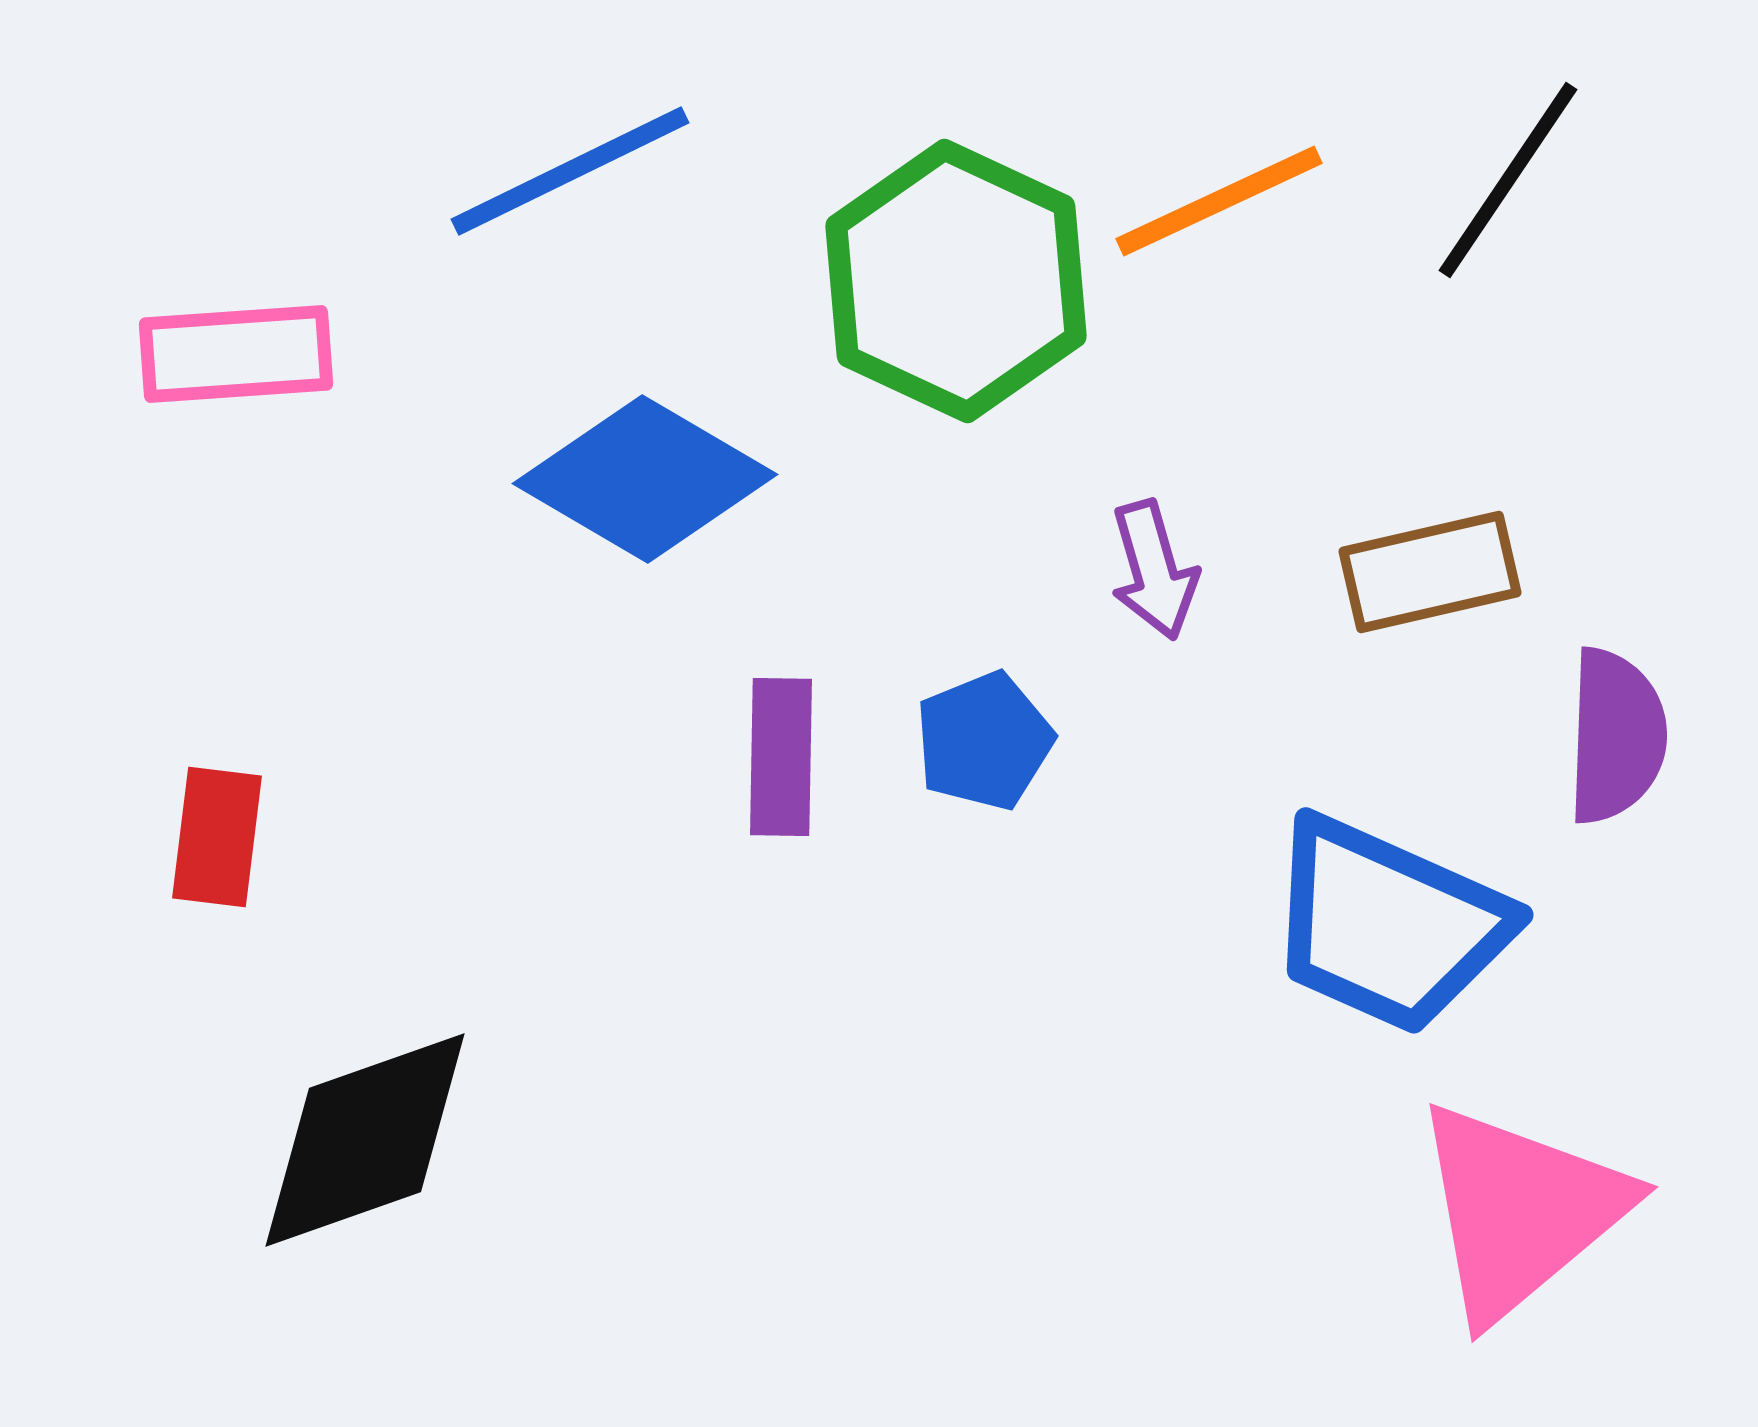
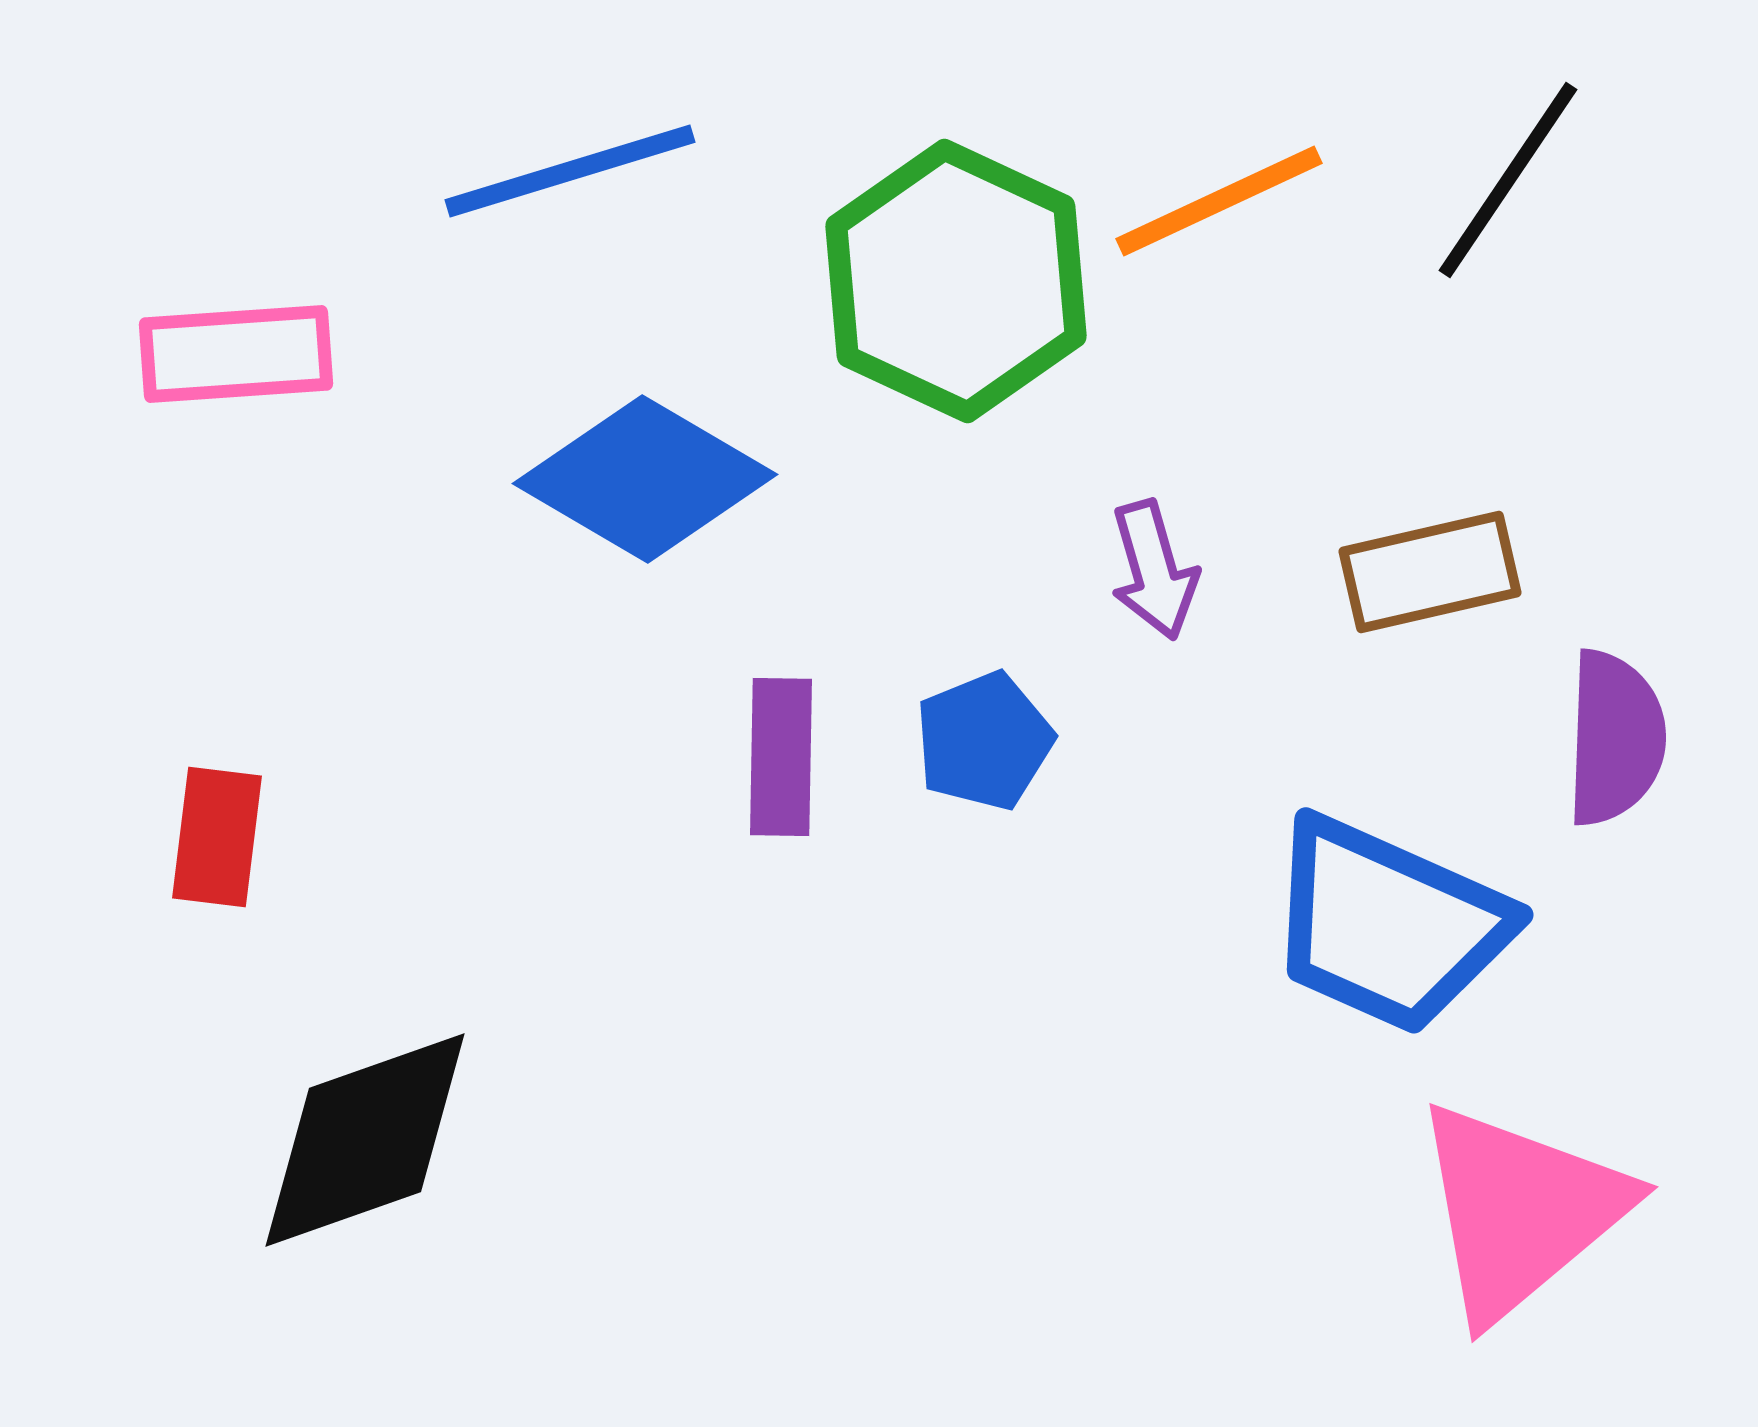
blue line: rotated 9 degrees clockwise
purple semicircle: moved 1 px left, 2 px down
